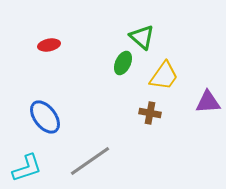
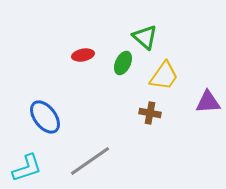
green triangle: moved 3 px right
red ellipse: moved 34 px right, 10 px down
